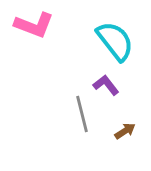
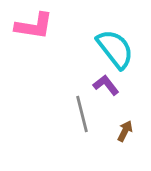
pink L-shape: moved 1 px down; rotated 12 degrees counterclockwise
cyan semicircle: moved 8 px down
brown arrow: rotated 30 degrees counterclockwise
